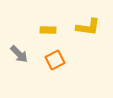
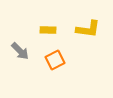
yellow L-shape: moved 2 px down
gray arrow: moved 1 px right, 3 px up
